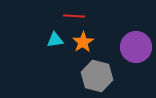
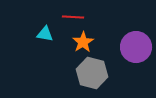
red line: moved 1 px left, 1 px down
cyan triangle: moved 10 px left, 6 px up; rotated 18 degrees clockwise
gray hexagon: moved 5 px left, 3 px up
